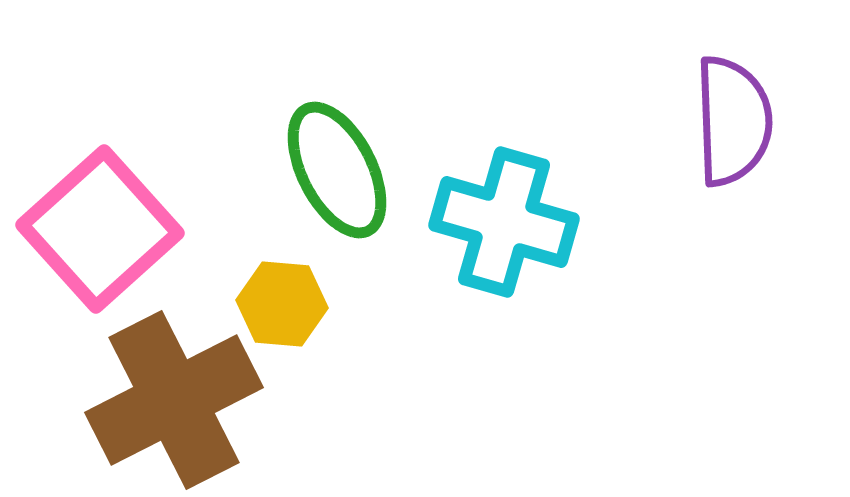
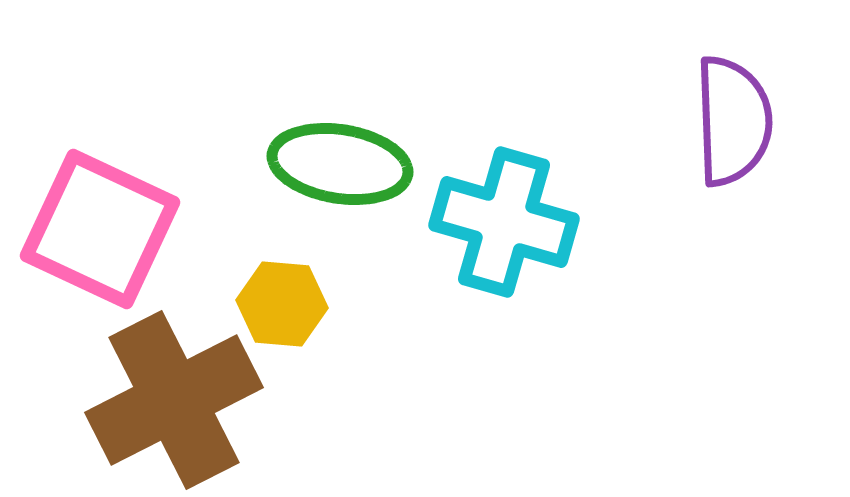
green ellipse: moved 3 px right, 6 px up; rotated 54 degrees counterclockwise
pink square: rotated 23 degrees counterclockwise
